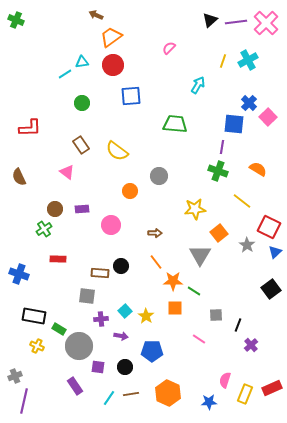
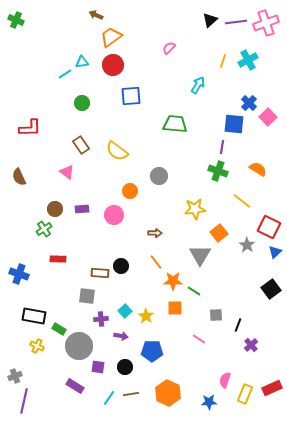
pink cross at (266, 23): rotated 25 degrees clockwise
pink circle at (111, 225): moved 3 px right, 10 px up
purple rectangle at (75, 386): rotated 24 degrees counterclockwise
